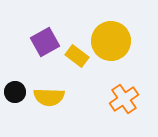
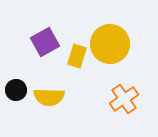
yellow circle: moved 1 px left, 3 px down
yellow rectangle: rotated 70 degrees clockwise
black circle: moved 1 px right, 2 px up
